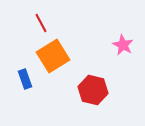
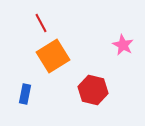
blue rectangle: moved 15 px down; rotated 30 degrees clockwise
